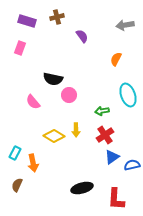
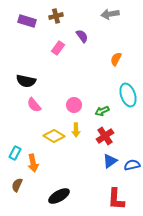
brown cross: moved 1 px left, 1 px up
gray arrow: moved 15 px left, 11 px up
pink rectangle: moved 38 px right; rotated 16 degrees clockwise
black semicircle: moved 27 px left, 2 px down
pink circle: moved 5 px right, 10 px down
pink semicircle: moved 1 px right, 3 px down
green arrow: rotated 16 degrees counterclockwise
red cross: moved 1 px down
blue triangle: moved 2 px left, 4 px down
black ellipse: moved 23 px left, 8 px down; rotated 15 degrees counterclockwise
